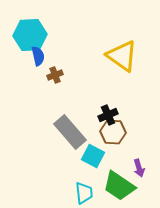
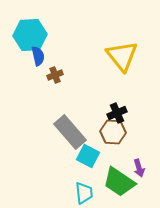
yellow triangle: rotated 16 degrees clockwise
black cross: moved 9 px right, 2 px up
cyan square: moved 5 px left
green trapezoid: moved 4 px up
